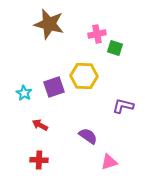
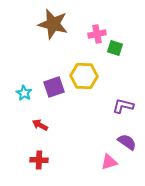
brown star: moved 4 px right
purple semicircle: moved 39 px right, 6 px down
